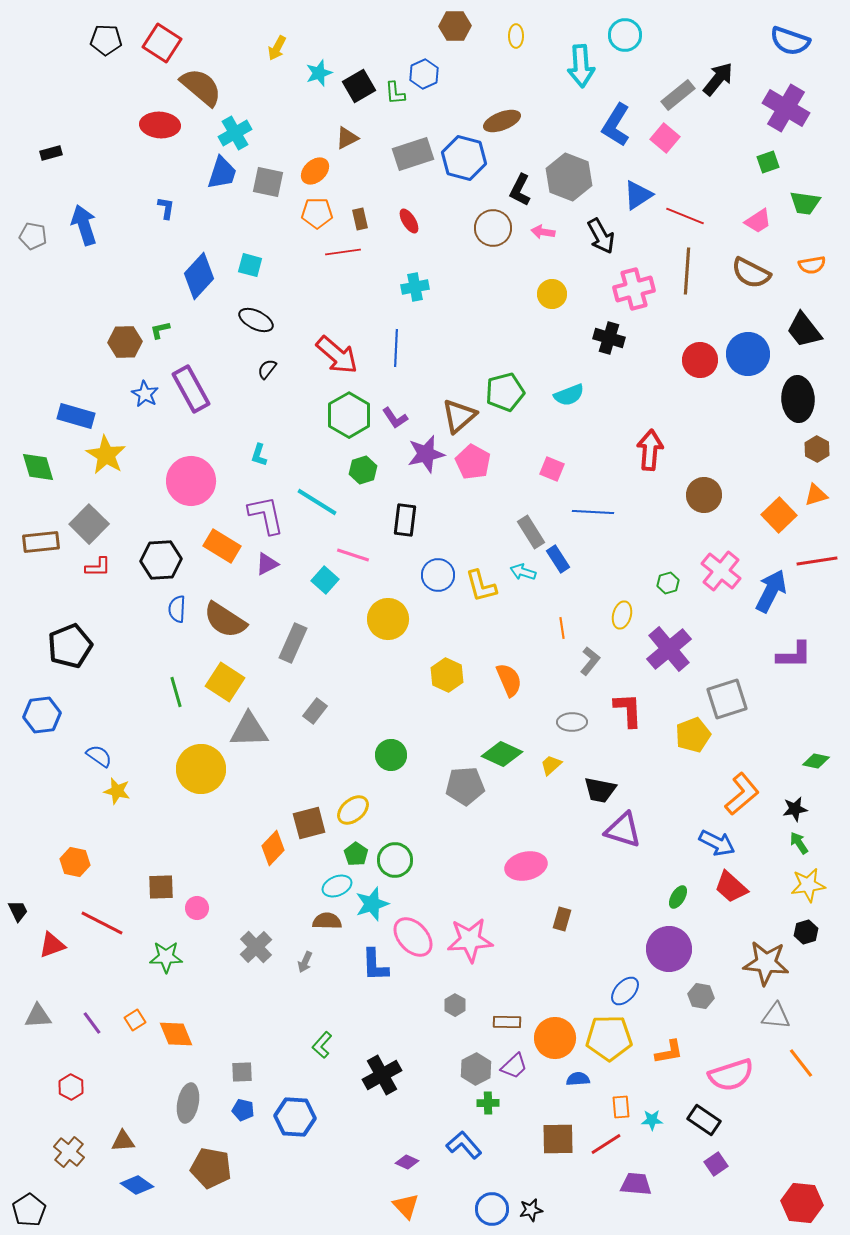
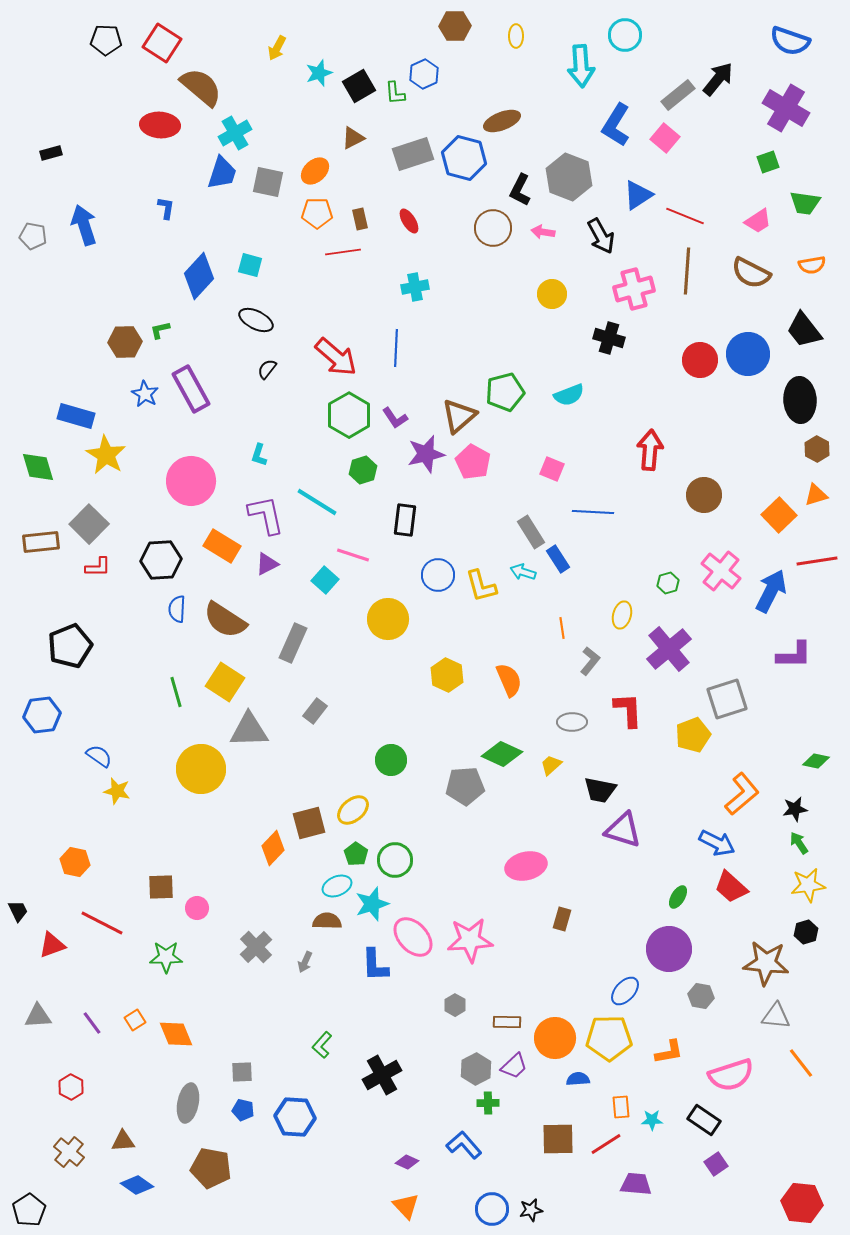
brown triangle at (347, 138): moved 6 px right
red arrow at (337, 355): moved 1 px left, 2 px down
black ellipse at (798, 399): moved 2 px right, 1 px down
green circle at (391, 755): moved 5 px down
